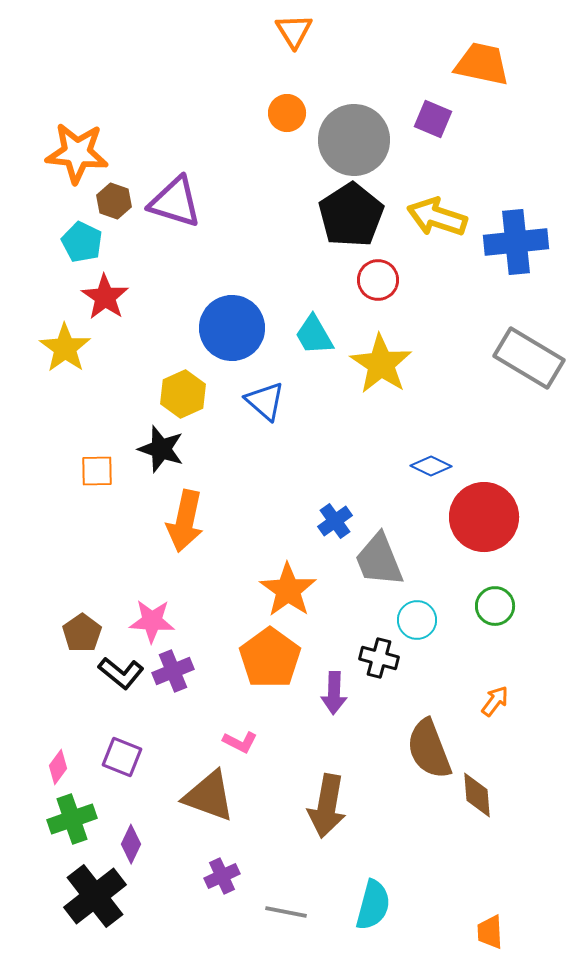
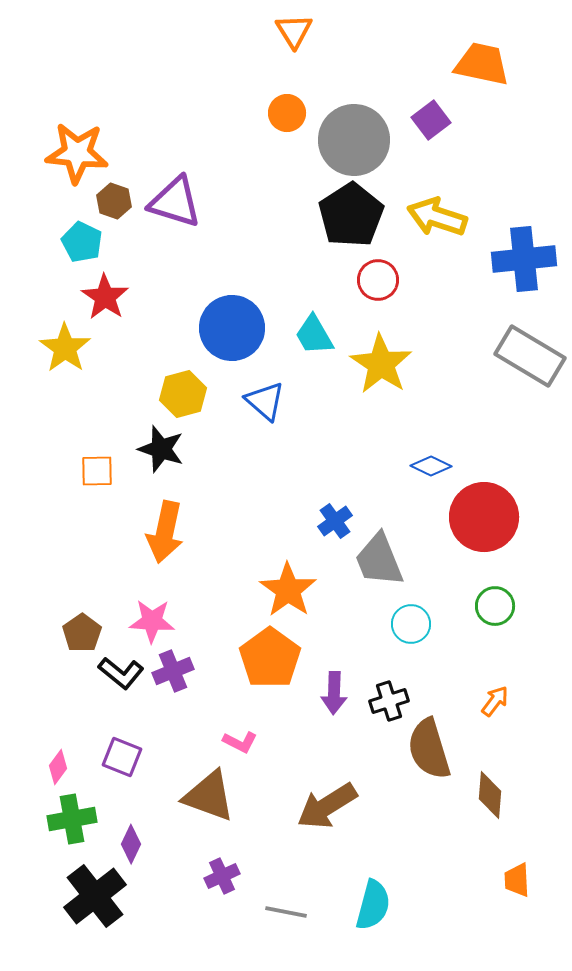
purple square at (433, 119): moved 2 px left, 1 px down; rotated 30 degrees clockwise
blue cross at (516, 242): moved 8 px right, 17 px down
gray rectangle at (529, 358): moved 1 px right, 2 px up
yellow hexagon at (183, 394): rotated 9 degrees clockwise
orange arrow at (185, 521): moved 20 px left, 11 px down
cyan circle at (417, 620): moved 6 px left, 4 px down
black cross at (379, 658): moved 10 px right, 43 px down; rotated 33 degrees counterclockwise
brown semicircle at (429, 749): rotated 4 degrees clockwise
brown diamond at (477, 795): moved 13 px right; rotated 9 degrees clockwise
brown arrow at (327, 806): rotated 48 degrees clockwise
green cross at (72, 819): rotated 9 degrees clockwise
orange trapezoid at (490, 932): moved 27 px right, 52 px up
